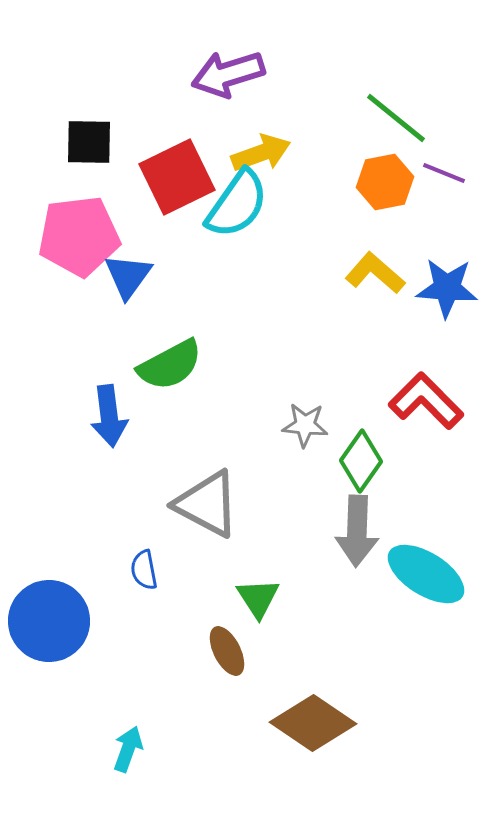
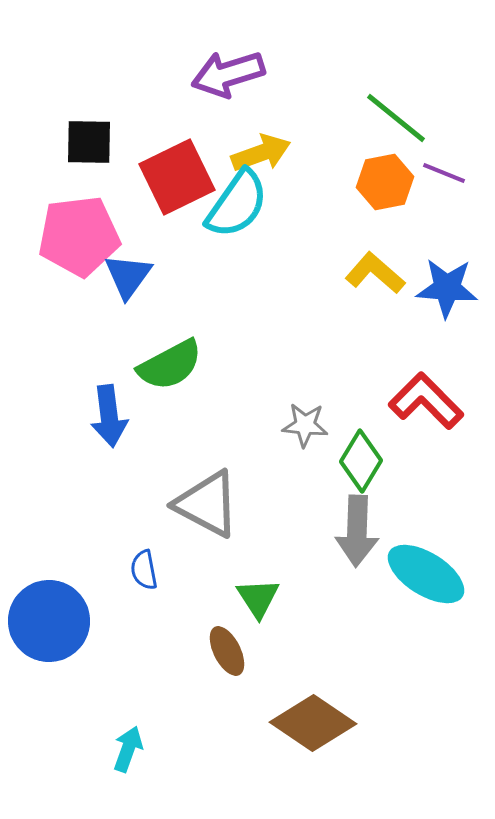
green diamond: rotated 4 degrees counterclockwise
